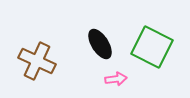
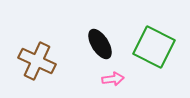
green square: moved 2 px right
pink arrow: moved 3 px left
